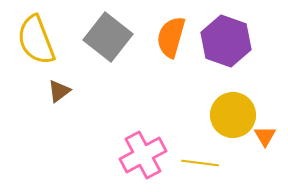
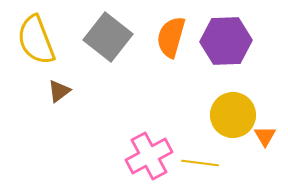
purple hexagon: rotated 21 degrees counterclockwise
pink cross: moved 6 px right, 1 px down
